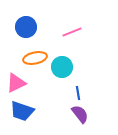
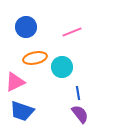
pink triangle: moved 1 px left, 1 px up
